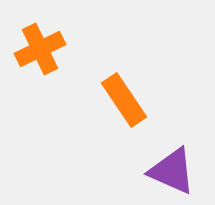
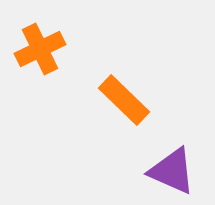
orange rectangle: rotated 12 degrees counterclockwise
